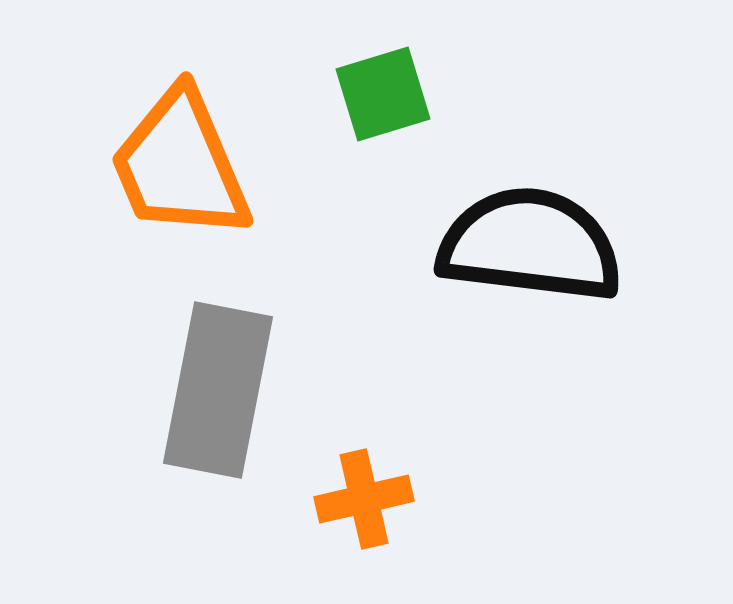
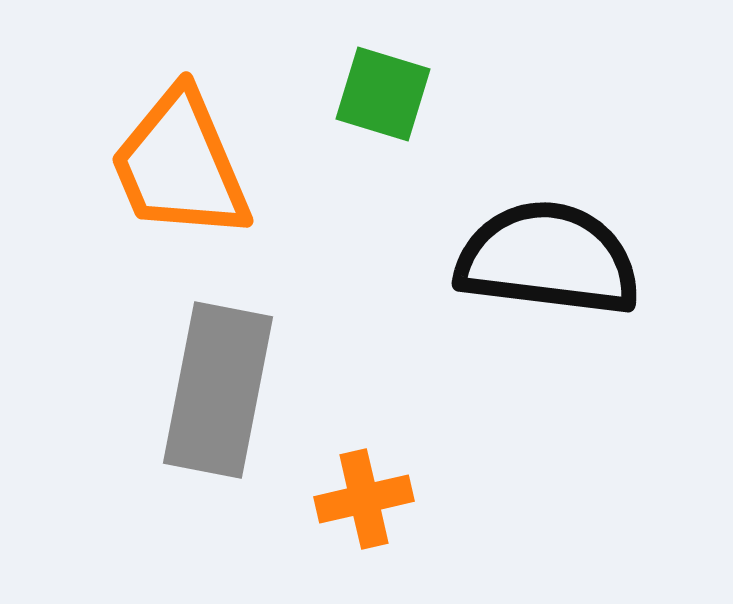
green square: rotated 34 degrees clockwise
black semicircle: moved 18 px right, 14 px down
